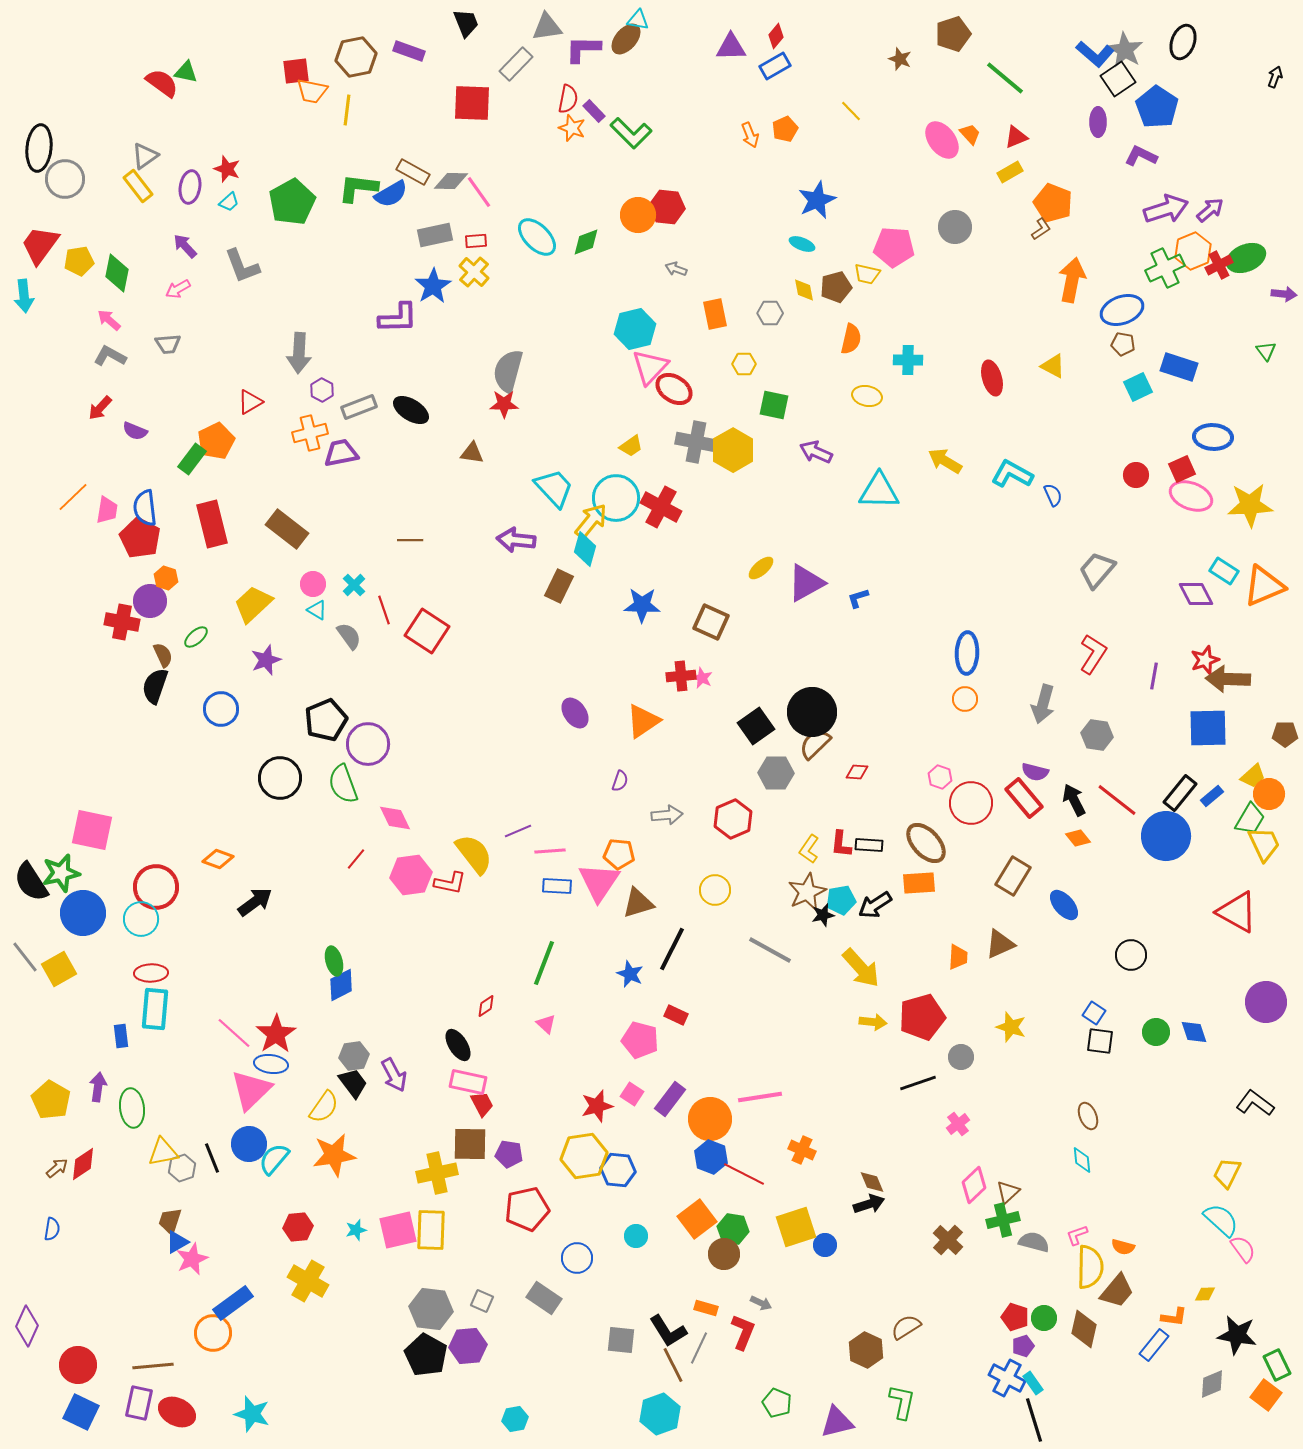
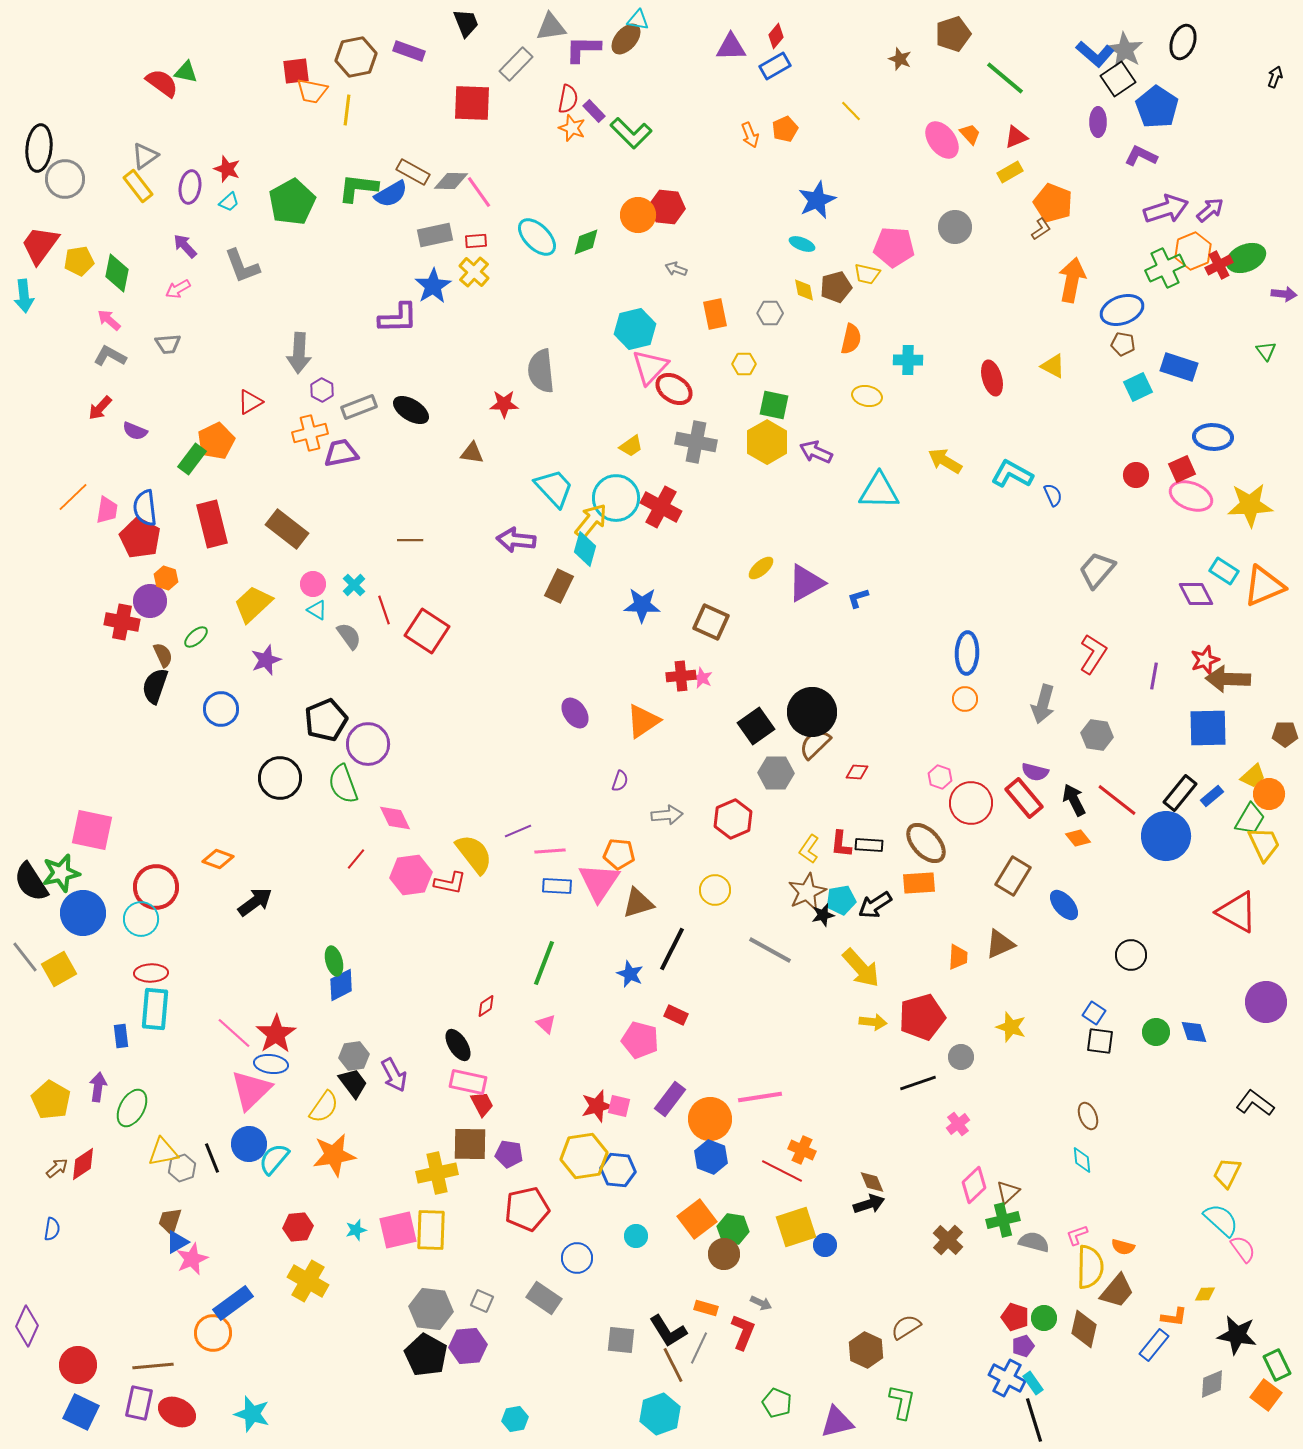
gray triangle at (547, 27): moved 4 px right
gray semicircle at (508, 371): moved 33 px right; rotated 21 degrees counterclockwise
yellow hexagon at (733, 450): moved 34 px right, 8 px up
pink square at (632, 1094): moved 13 px left, 12 px down; rotated 20 degrees counterclockwise
green ellipse at (132, 1108): rotated 36 degrees clockwise
red line at (744, 1174): moved 38 px right, 3 px up
